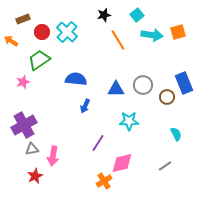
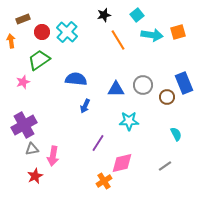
orange arrow: rotated 48 degrees clockwise
